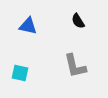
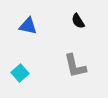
cyan square: rotated 36 degrees clockwise
